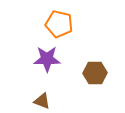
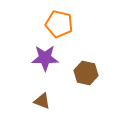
purple star: moved 2 px left, 1 px up
brown hexagon: moved 9 px left; rotated 15 degrees clockwise
